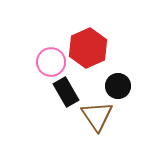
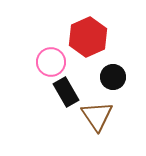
red hexagon: moved 11 px up
black circle: moved 5 px left, 9 px up
